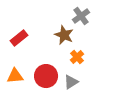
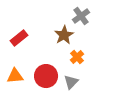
brown star: rotated 18 degrees clockwise
gray triangle: rotated 14 degrees counterclockwise
